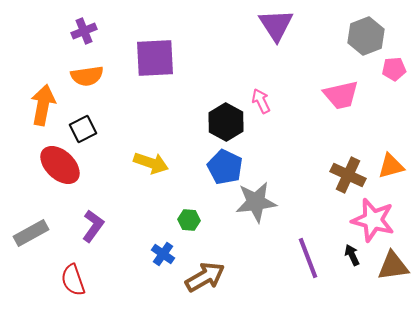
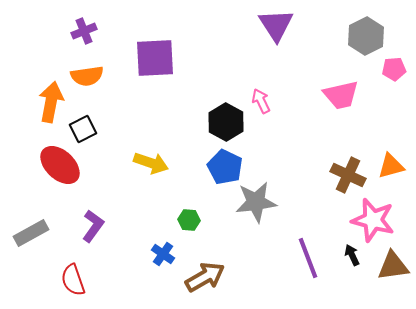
gray hexagon: rotated 6 degrees counterclockwise
orange arrow: moved 8 px right, 3 px up
